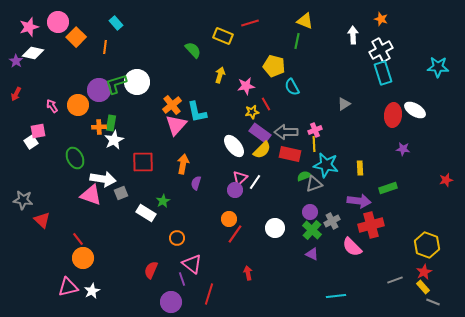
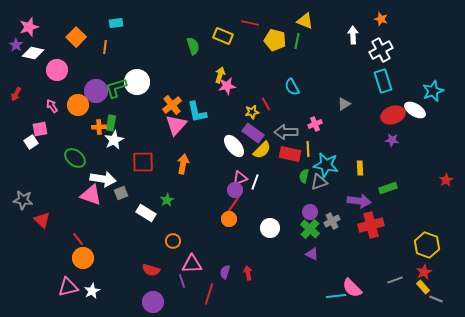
pink circle at (58, 22): moved 1 px left, 48 px down
cyan rectangle at (116, 23): rotated 56 degrees counterclockwise
red line at (250, 23): rotated 30 degrees clockwise
green semicircle at (193, 50): moved 4 px up; rotated 24 degrees clockwise
purple star at (16, 61): moved 16 px up
yellow pentagon at (274, 66): moved 1 px right, 26 px up
cyan star at (438, 67): moved 5 px left, 24 px down; rotated 25 degrees counterclockwise
cyan rectangle at (383, 73): moved 8 px down
green L-shape at (116, 84): moved 4 px down
pink star at (246, 86): moved 19 px left
purple circle at (99, 90): moved 3 px left, 1 px down
red ellipse at (393, 115): rotated 65 degrees clockwise
pink cross at (315, 130): moved 6 px up
pink square at (38, 131): moved 2 px right, 2 px up
purple rectangle at (260, 133): moved 7 px left
yellow line at (314, 144): moved 6 px left, 5 px down
purple star at (403, 149): moved 11 px left, 9 px up
green ellipse at (75, 158): rotated 25 degrees counterclockwise
green semicircle at (304, 176): rotated 56 degrees counterclockwise
pink triangle at (240, 178): rotated 21 degrees clockwise
red star at (446, 180): rotated 16 degrees counterclockwise
white line at (255, 182): rotated 14 degrees counterclockwise
purple semicircle at (196, 183): moved 29 px right, 89 px down
gray triangle at (314, 184): moved 5 px right, 2 px up
green star at (163, 201): moved 4 px right, 1 px up
white circle at (275, 228): moved 5 px left
green cross at (312, 230): moved 2 px left, 1 px up
red line at (235, 234): moved 2 px left, 29 px up
orange circle at (177, 238): moved 4 px left, 3 px down
pink semicircle at (352, 247): moved 41 px down
pink triangle at (192, 264): rotated 40 degrees counterclockwise
red semicircle at (151, 270): rotated 96 degrees counterclockwise
purple line at (182, 279): moved 2 px down
purple circle at (171, 302): moved 18 px left
gray line at (433, 302): moved 3 px right, 3 px up
